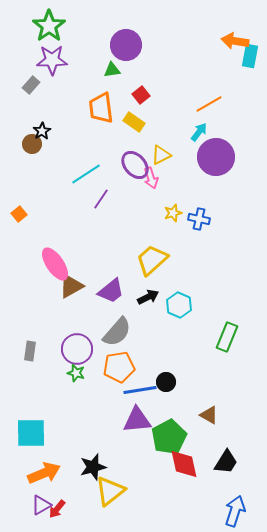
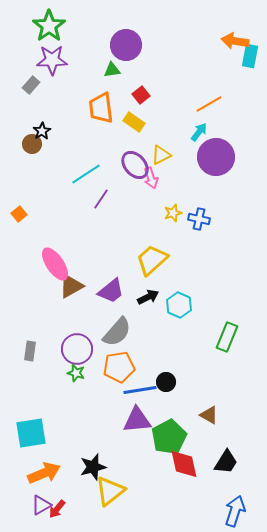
cyan square at (31, 433): rotated 8 degrees counterclockwise
